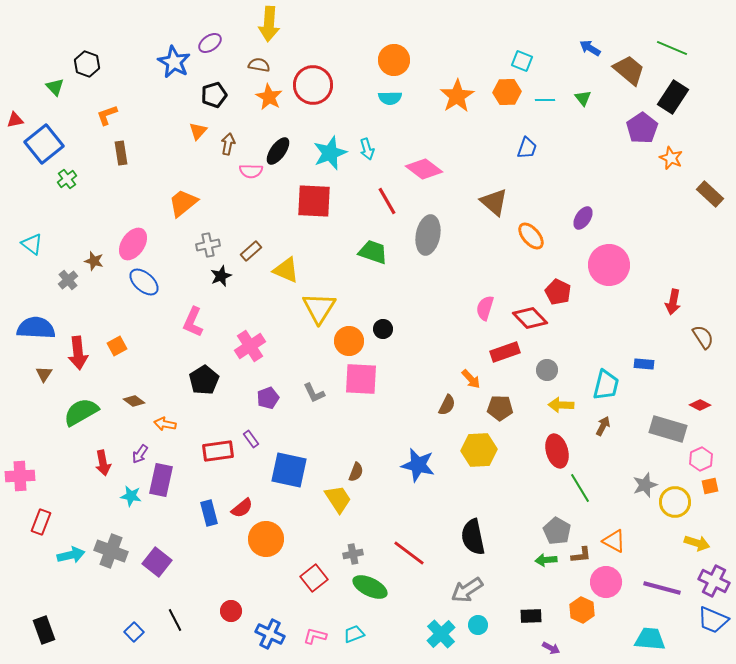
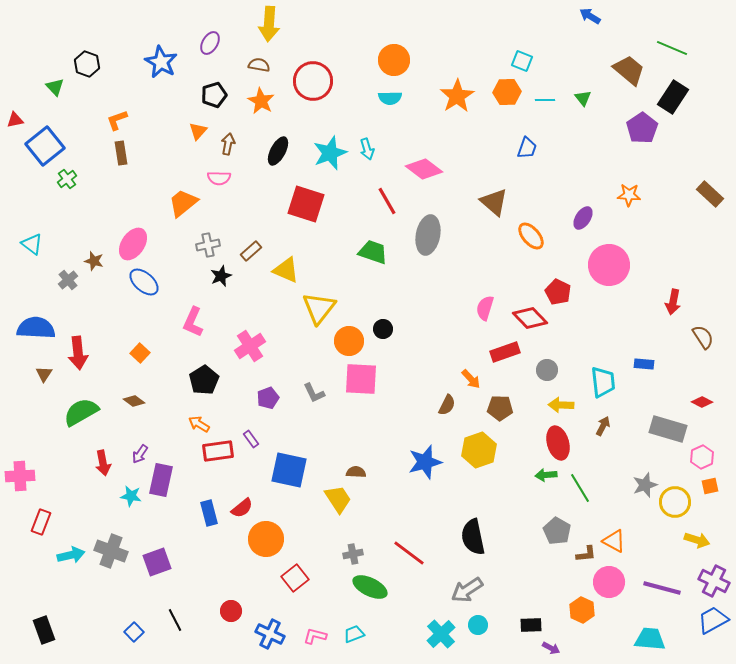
purple ellipse at (210, 43): rotated 25 degrees counterclockwise
blue arrow at (590, 48): moved 32 px up
blue star at (174, 62): moved 13 px left
red circle at (313, 85): moved 4 px up
orange star at (269, 97): moved 8 px left, 4 px down
orange L-shape at (107, 115): moved 10 px right, 5 px down
blue square at (44, 144): moved 1 px right, 2 px down
black ellipse at (278, 151): rotated 8 degrees counterclockwise
orange star at (671, 158): moved 42 px left, 37 px down; rotated 20 degrees counterclockwise
pink semicircle at (251, 171): moved 32 px left, 7 px down
red square at (314, 201): moved 8 px left, 3 px down; rotated 15 degrees clockwise
yellow triangle at (319, 308): rotated 6 degrees clockwise
orange square at (117, 346): moved 23 px right, 7 px down; rotated 18 degrees counterclockwise
cyan trapezoid at (606, 385): moved 3 px left, 3 px up; rotated 20 degrees counterclockwise
red diamond at (700, 405): moved 2 px right, 3 px up
orange arrow at (165, 424): moved 34 px right; rotated 20 degrees clockwise
yellow hexagon at (479, 450): rotated 16 degrees counterclockwise
red ellipse at (557, 451): moved 1 px right, 8 px up
pink hexagon at (701, 459): moved 1 px right, 2 px up
blue star at (418, 465): moved 7 px right, 3 px up; rotated 28 degrees counterclockwise
brown semicircle at (356, 472): rotated 108 degrees counterclockwise
yellow arrow at (697, 543): moved 3 px up
brown L-shape at (581, 555): moved 5 px right, 1 px up
green arrow at (546, 560): moved 85 px up
purple square at (157, 562): rotated 32 degrees clockwise
red square at (314, 578): moved 19 px left
pink circle at (606, 582): moved 3 px right
black rectangle at (531, 616): moved 9 px down
blue trapezoid at (713, 620): rotated 128 degrees clockwise
